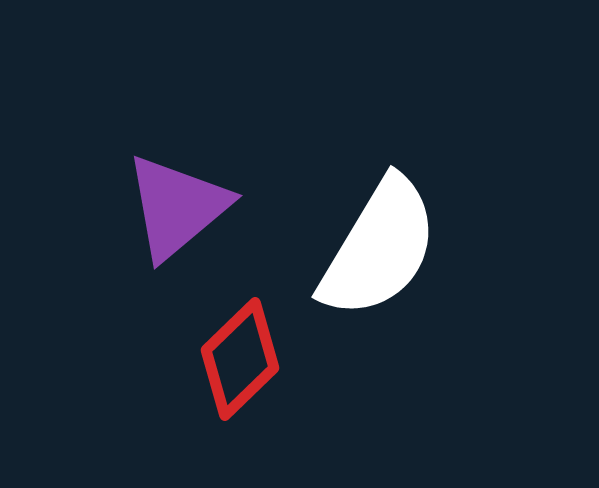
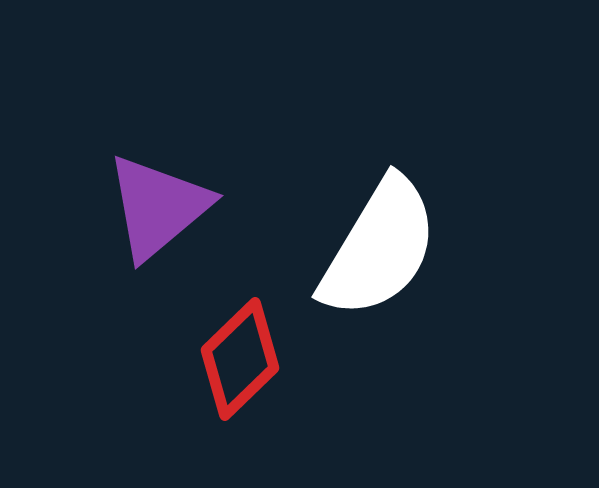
purple triangle: moved 19 px left
